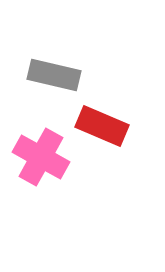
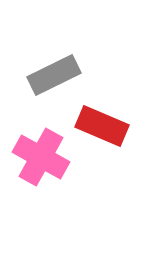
gray rectangle: rotated 39 degrees counterclockwise
